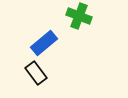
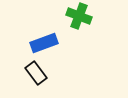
blue rectangle: rotated 20 degrees clockwise
